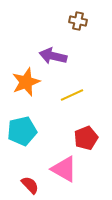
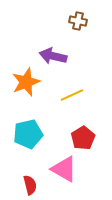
cyan pentagon: moved 6 px right, 3 px down
red pentagon: moved 3 px left; rotated 10 degrees counterclockwise
red semicircle: rotated 30 degrees clockwise
